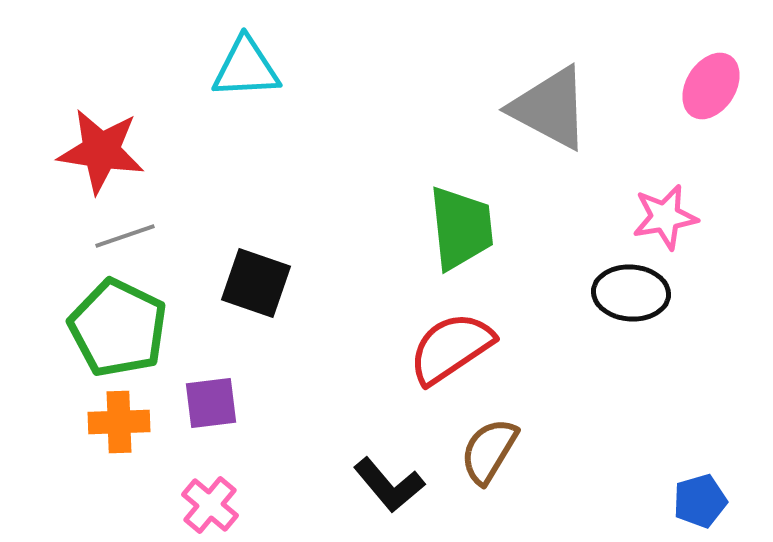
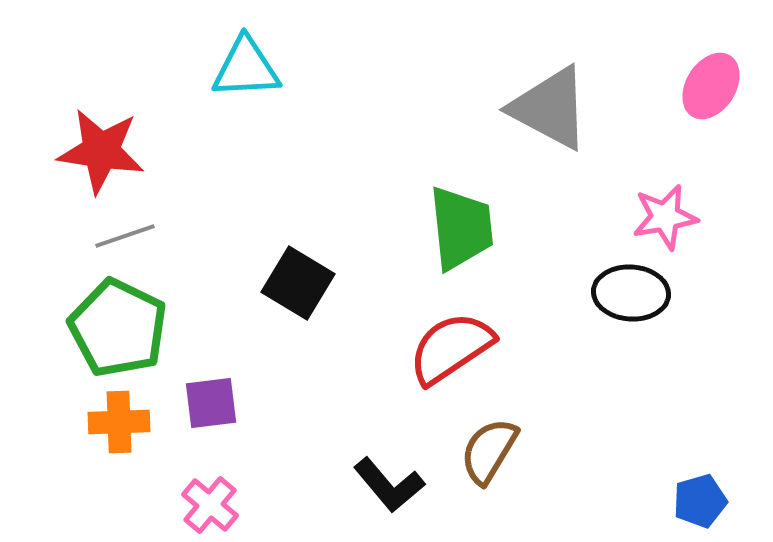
black square: moved 42 px right; rotated 12 degrees clockwise
